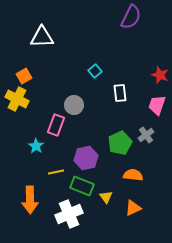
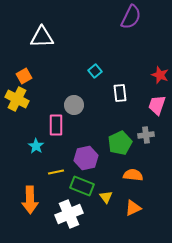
pink rectangle: rotated 20 degrees counterclockwise
gray cross: rotated 28 degrees clockwise
